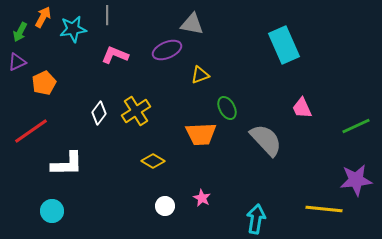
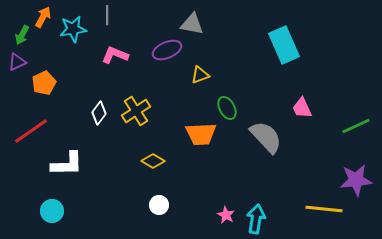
green arrow: moved 2 px right, 3 px down
gray semicircle: moved 3 px up
pink star: moved 24 px right, 17 px down
white circle: moved 6 px left, 1 px up
